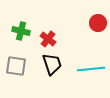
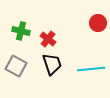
gray square: rotated 20 degrees clockwise
